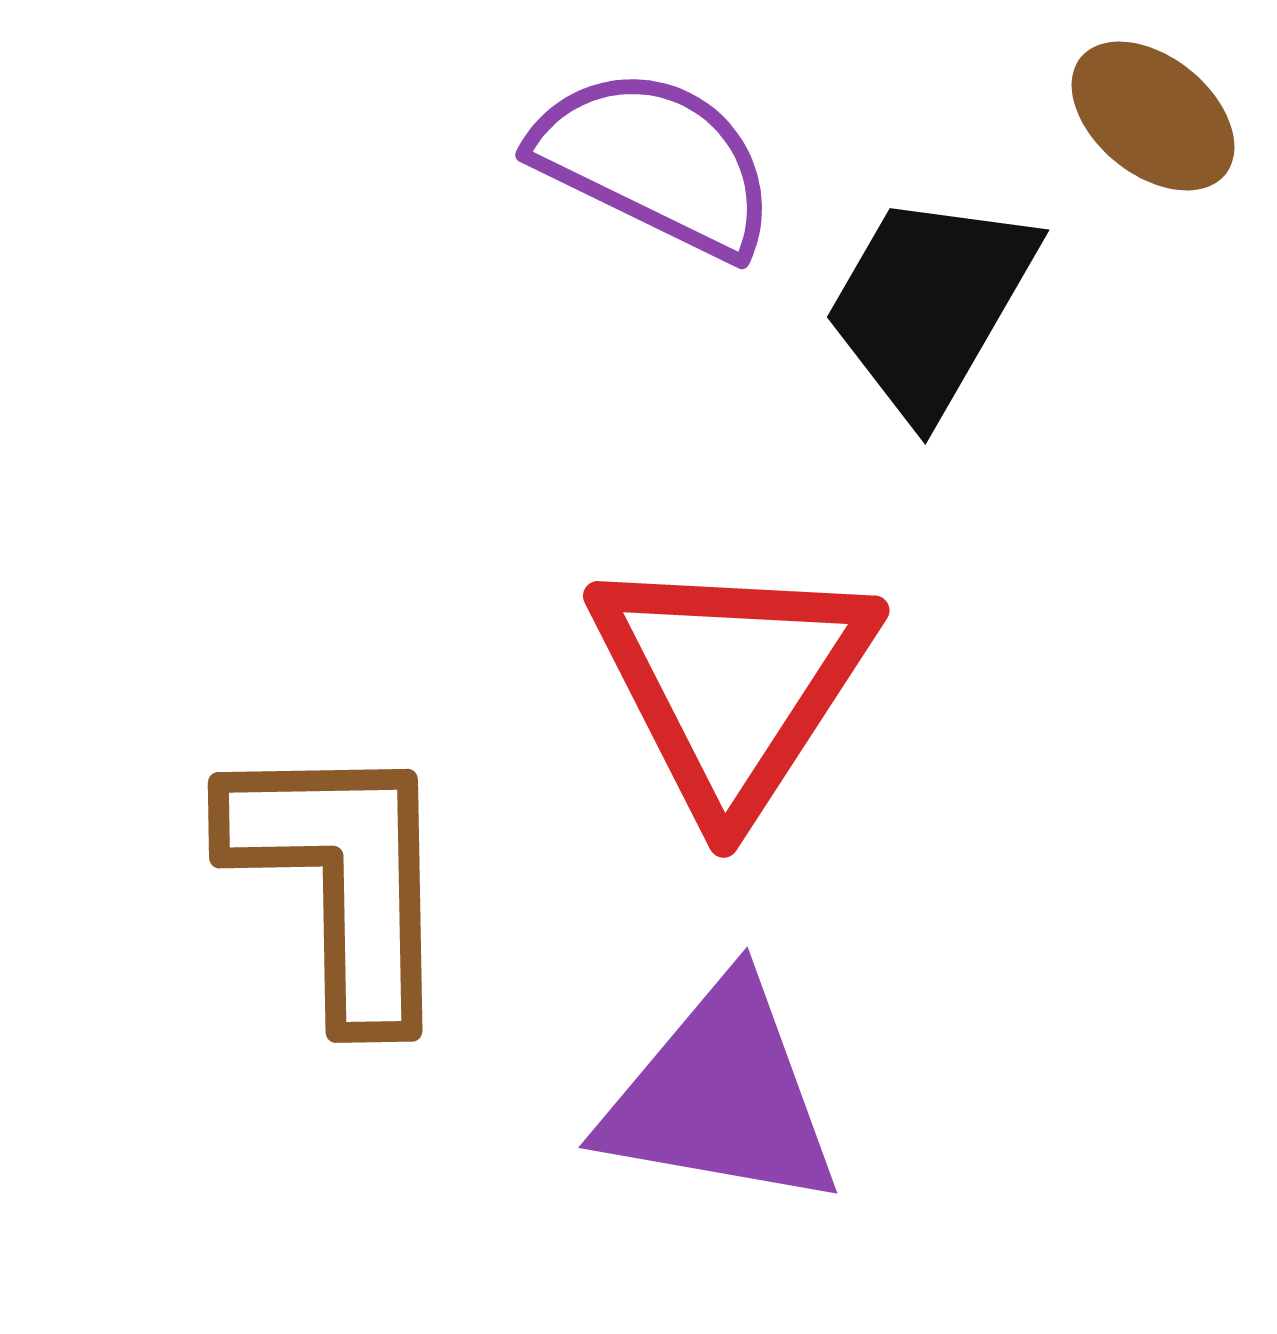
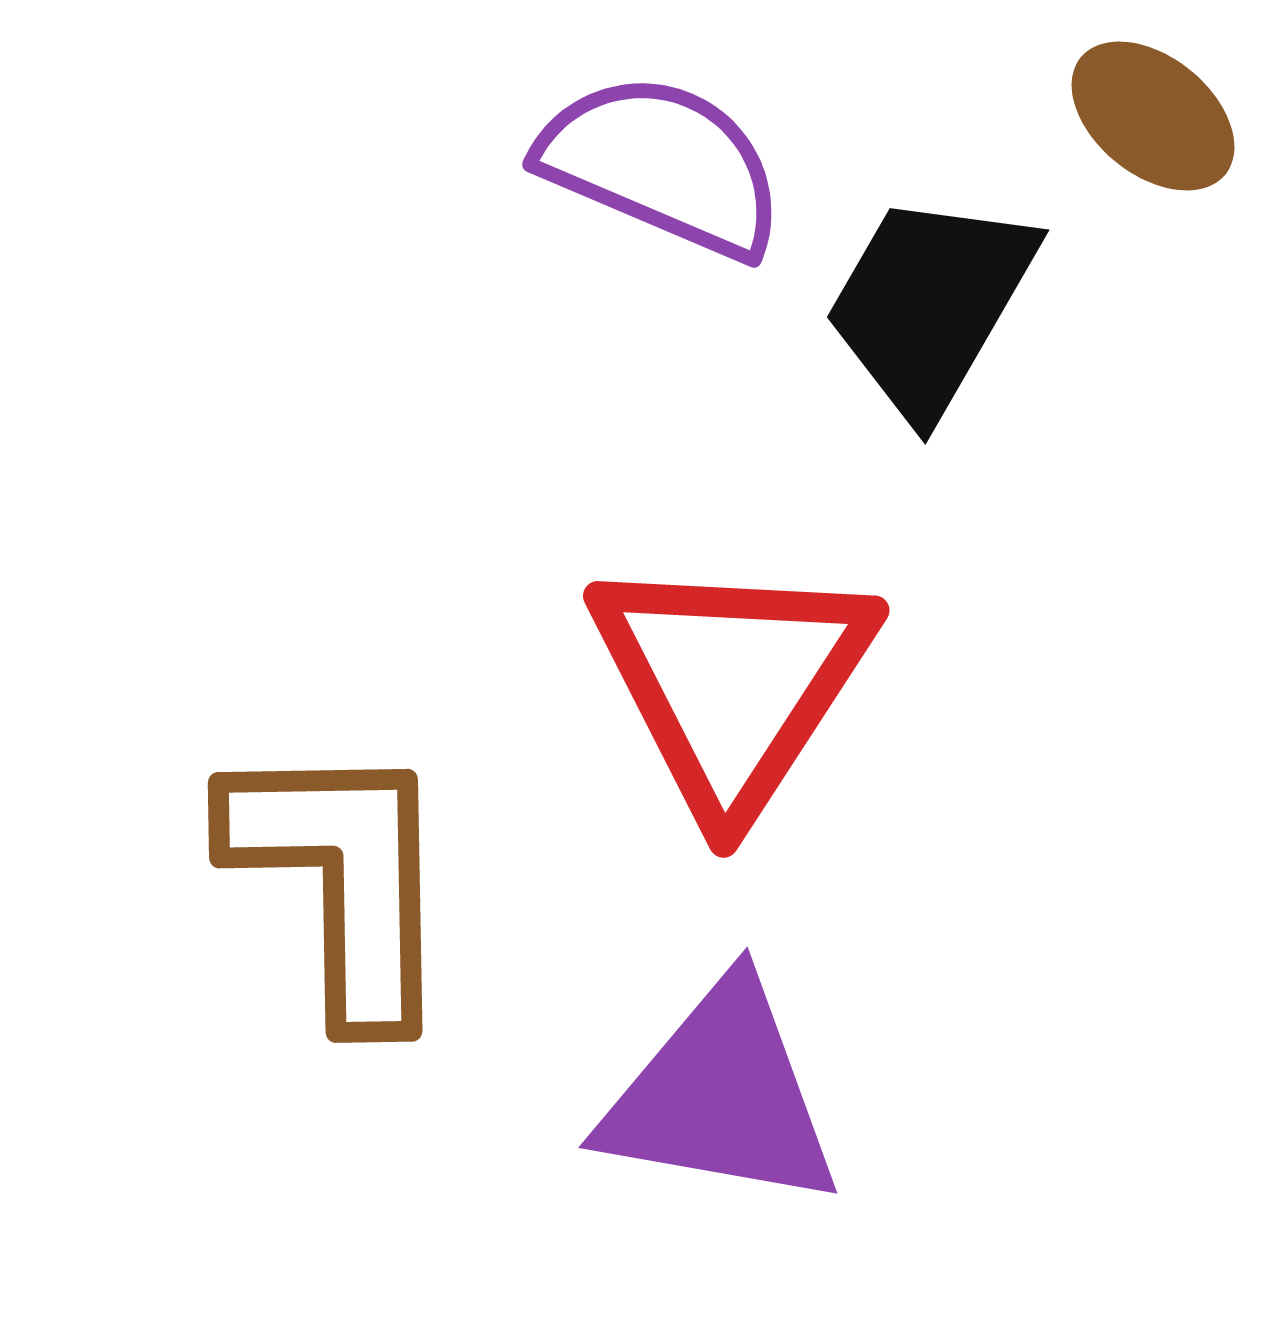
purple semicircle: moved 7 px right, 3 px down; rotated 3 degrees counterclockwise
